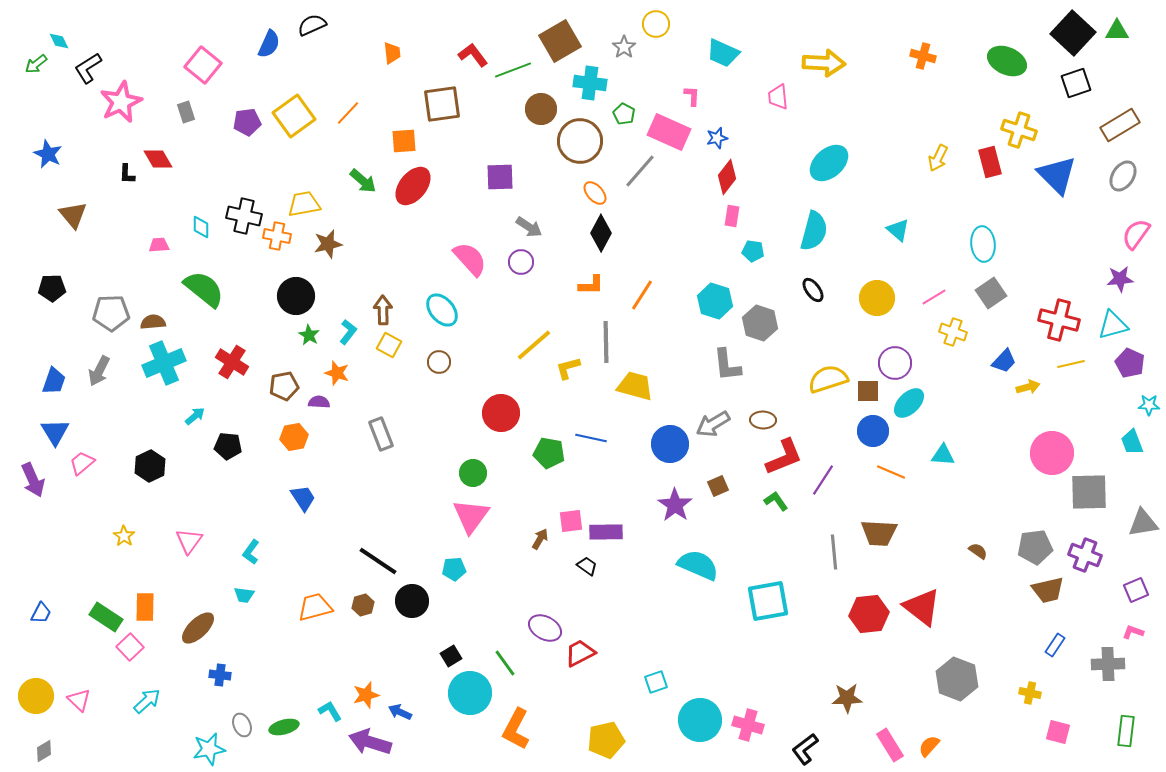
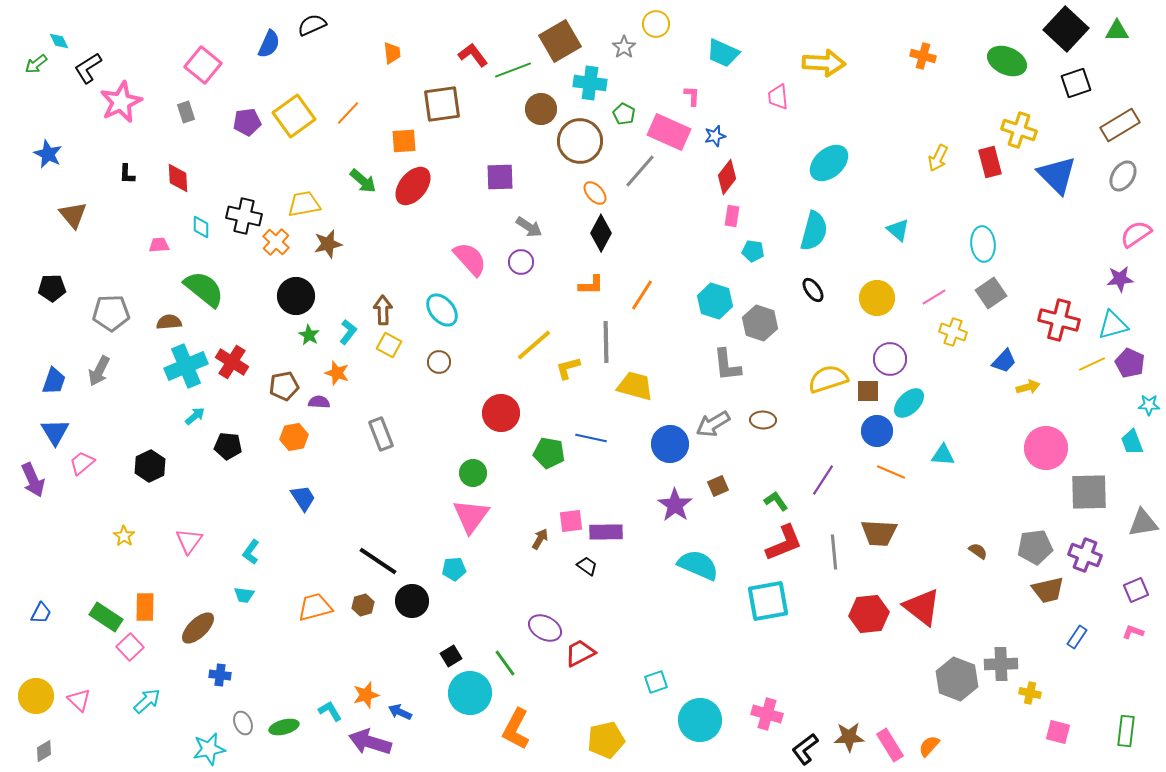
black square at (1073, 33): moved 7 px left, 4 px up
blue star at (717, 138): moved 2 px left, 2 px up
red diamond at (158, 159): moved 20 px right, 19 px down; rotated 28 degrees clockwise
pink semicircle at (1136, 234): rotated 20 degrees clockwise
orange cross at (277, 236): moved 1 px left, 6 px down; rotated 32 degrees clockwise
brown semicircle at (153, 322): moved 16 px right
cyan cross at (164, 363): moved 22 px right, 3 px down
purple circle at (895, 363): moved 5 px left, 4 px up
yellow line at (1071, 364): moved 21 px right; rotated 12 degrees counterclockwise
blue circle at (873, 431): moved 4 px right
pink circle at (1052, 453): moved 6 px left, 5 px up
red L-shape at (784, 457): moved 86 px down
blue rectangle at (1055, 645): moved 22 px right, 8 px up
gray cross at (1108, 664): moved 107 px left
brown star at (847, 698): moved 2 px right, 39 px down
gray ellipse at (242, 725): moved 1 px right, 2 px up
pink cross at (748, 725): moved 19 px right, 11 px up
